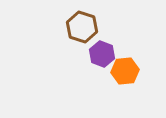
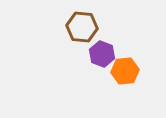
brown hexagon: rotated 12 degrees counterclockwise
